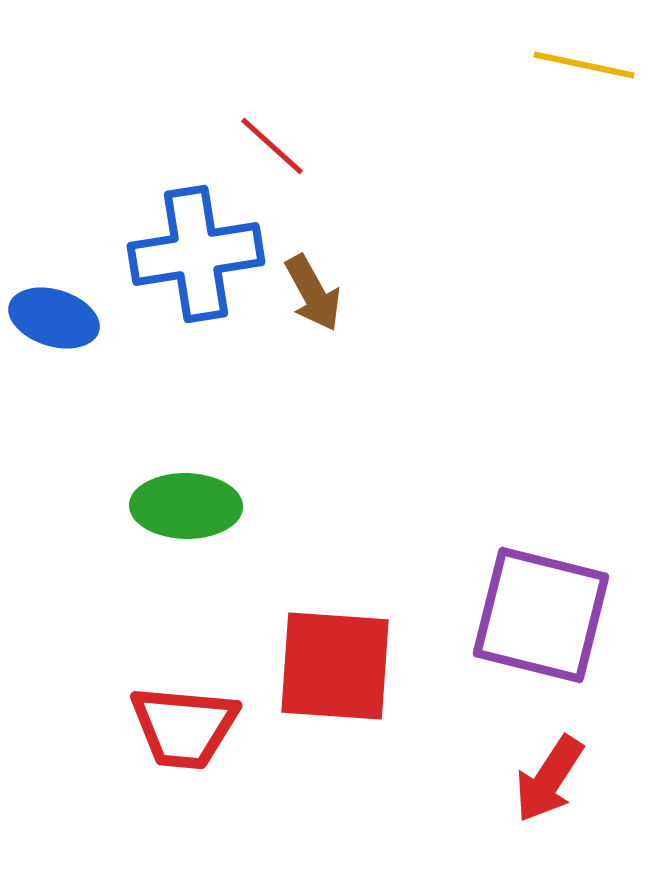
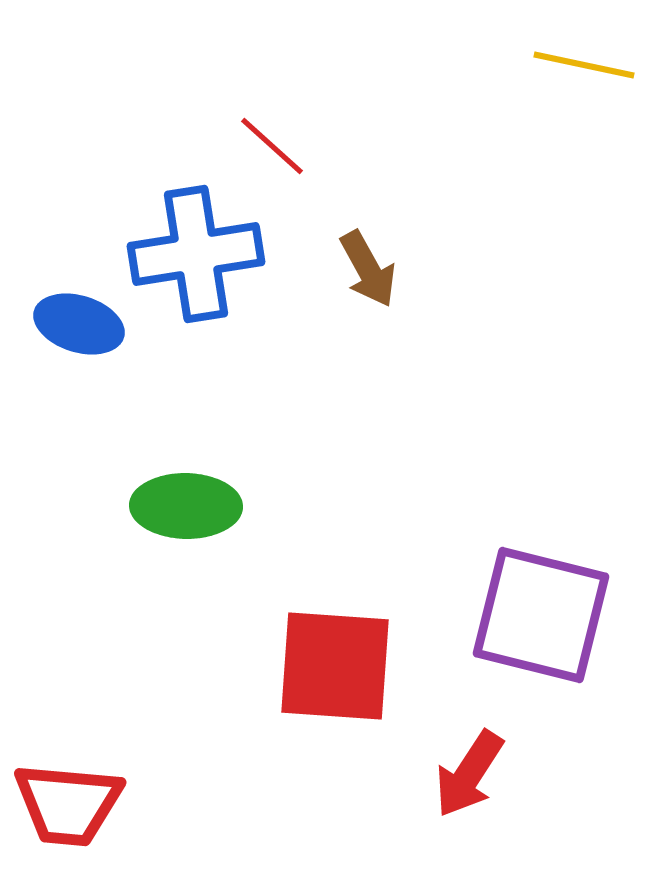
brown arrow: moved 55 px right, 24 px up
blue ellipse: moved 25 px right, 6 px down
red trapezoid: moved 116 px left, 77 px down
red arrow: moved 80 px left, 5 px up
